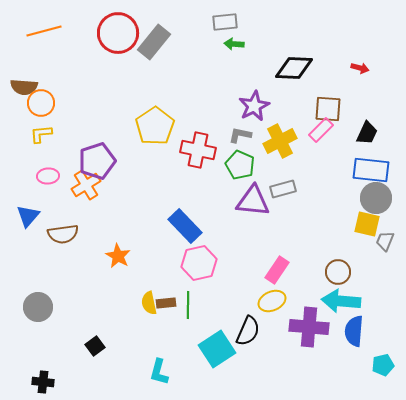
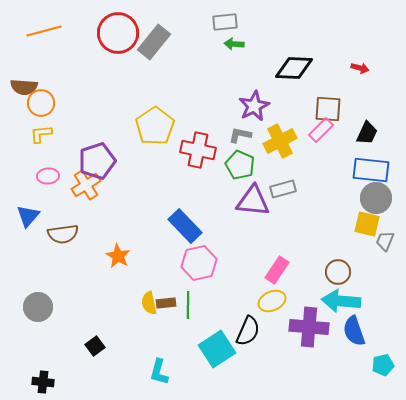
blue semicircle at (354, 331): rotated 24 degrees counterclockwise
